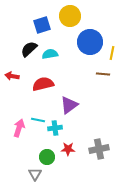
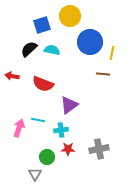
cyan semicircle: moved 2 px right, 4 px up; rotated 21 degrees clockwise
red semicircle: rotated 145 degrees counterclockwise
cyan cross: moved 6 px right, 2 px down
